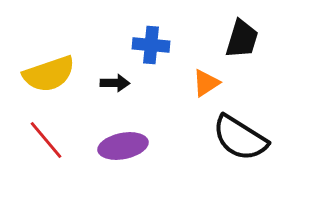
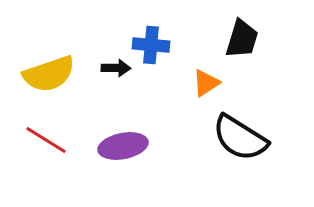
black arrow: moved 1 px right, 15 px up
red line: rotated 18 degrees counterclockwise
